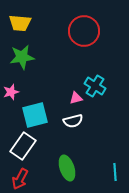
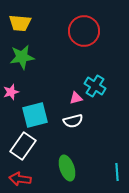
cyan line: moved 2 px right
red arrow: rotated 70 degrees clockwise
